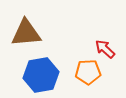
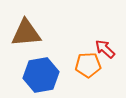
orange pentagon: moved 7 px up
